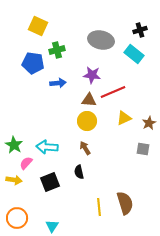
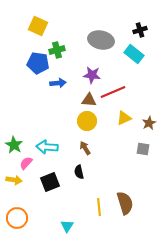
blue pentagon: moved 5 px right
cyan triangle: moved 15 px right
